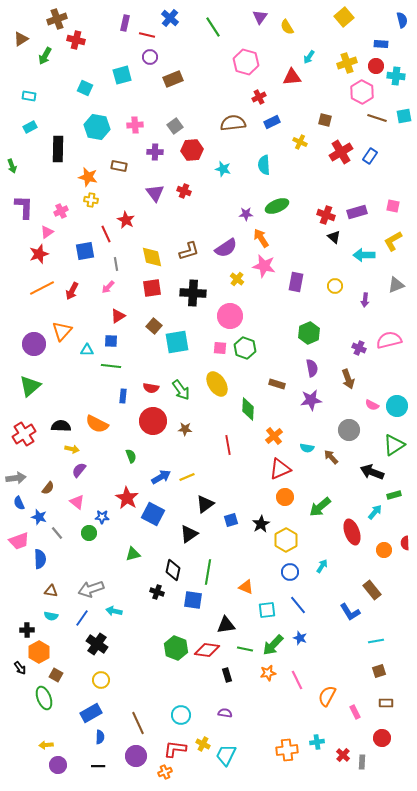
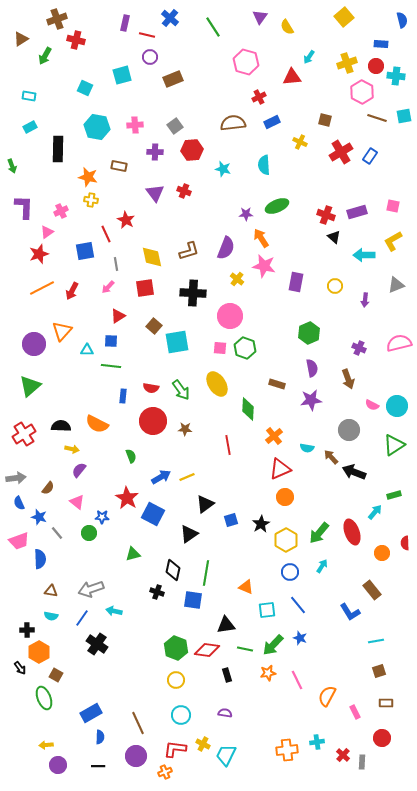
purple semicircle at (226, 248): rotated 35 degrees counterclockwise
red square at (152, 288): moved 7 px left
pink semicircle at (389, 340): moved 10 px right, 3 px down
black arrow at (372, 472): moved 18 px left
green arrow at (320, 507): moved 1 px left, 26 px down; rotated 10 degrees counterclockwise
orange circle at (384, 550): moved 2 px left, 3 px down
green line at (208, 572): moved 2 px left, 1 px down
yellow circle at (101, 680): moved 75 px right
